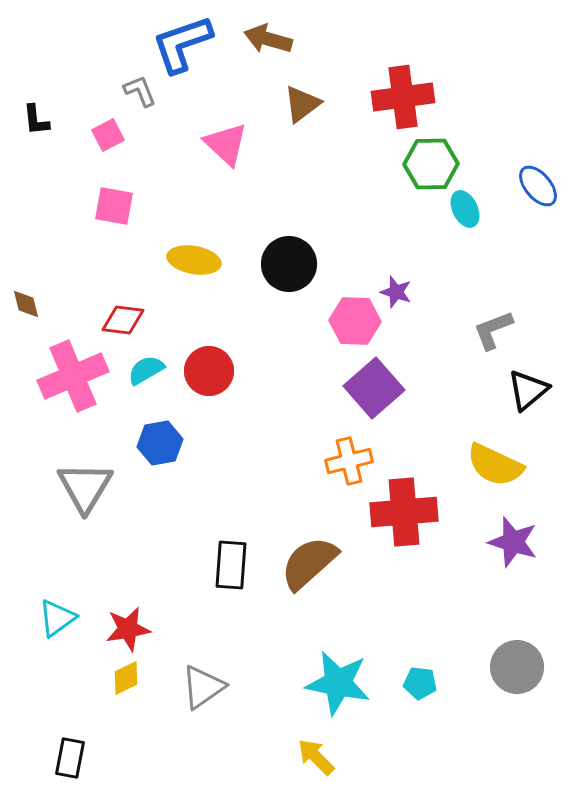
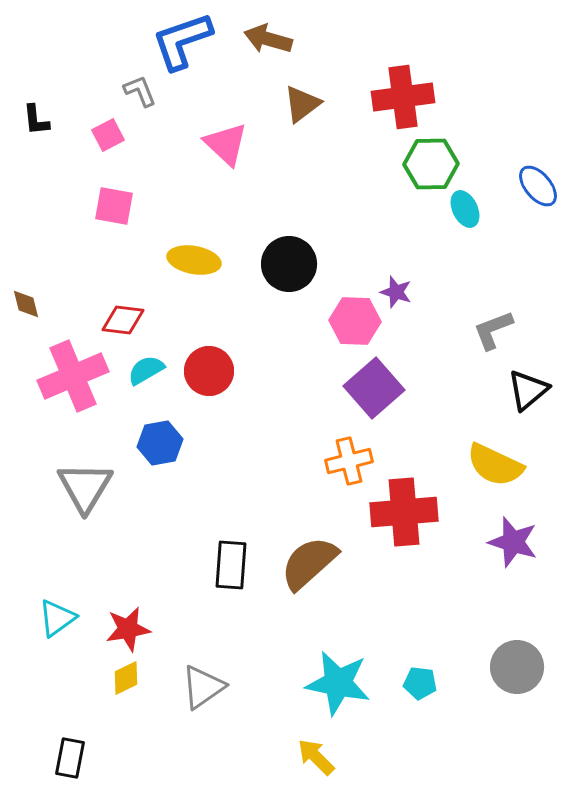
blue L-shape at (182, 44): moved 3 px up
